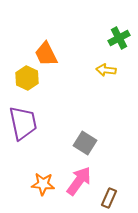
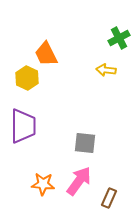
purple trapezoid: moved 3 px down; rotated 12 degrees clockwise
gray square: rotated 25 degrees counterclockwise
